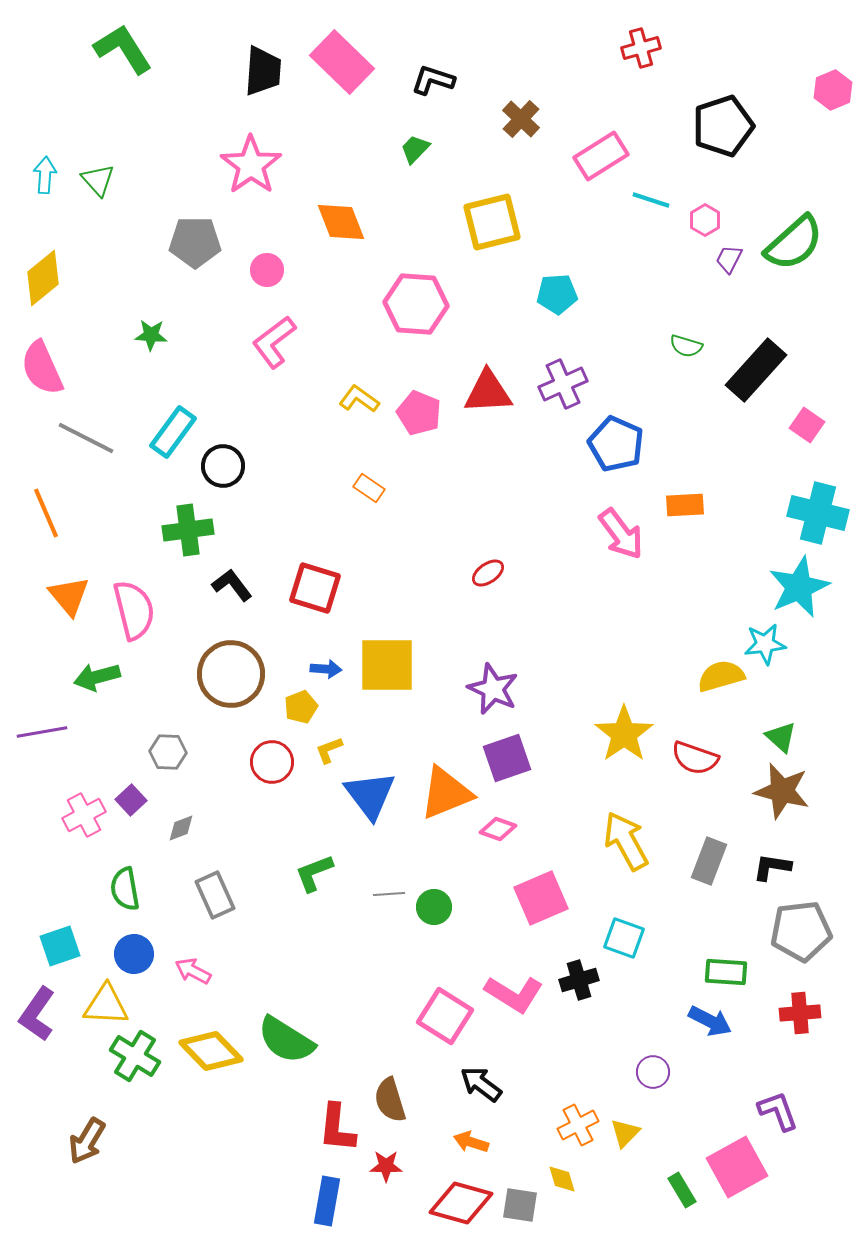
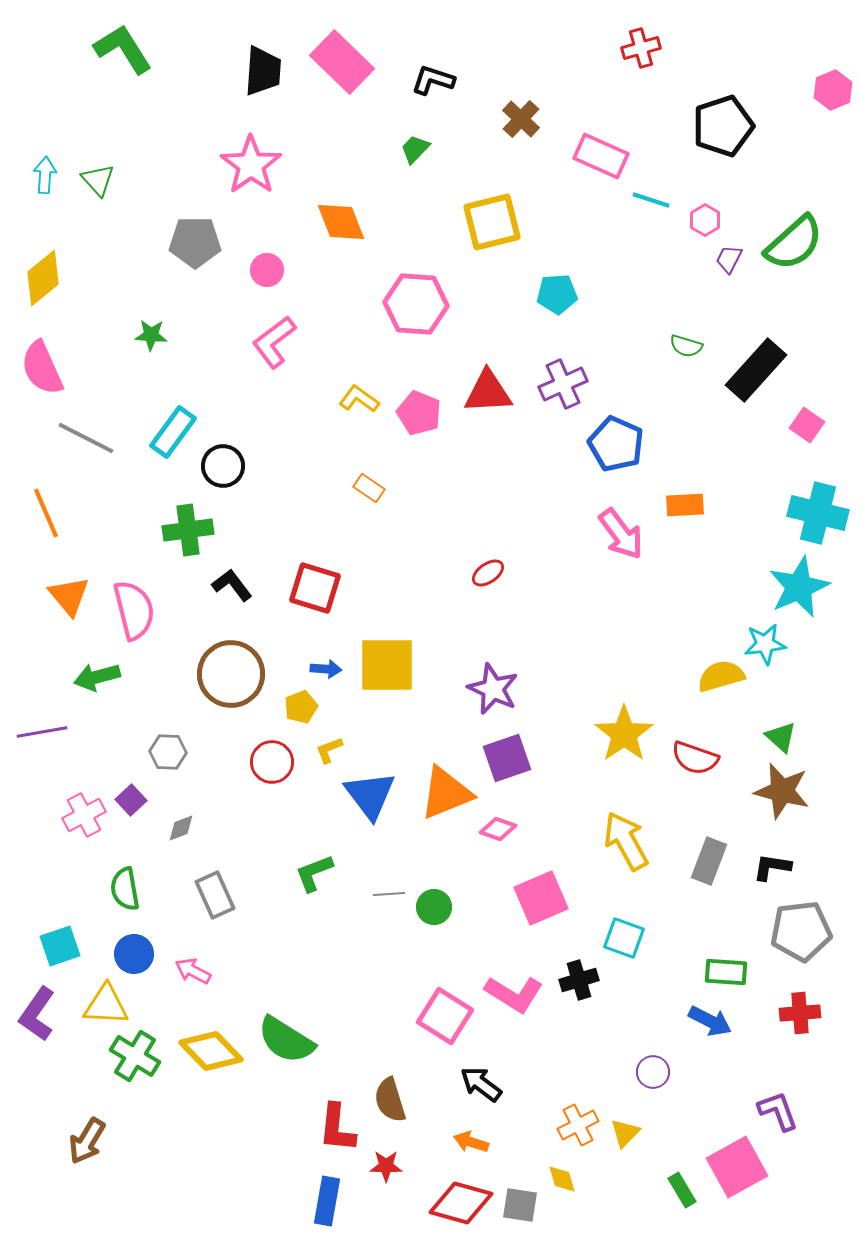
pink rectangle at (601, 156): rotated 56 degrees clockwise
